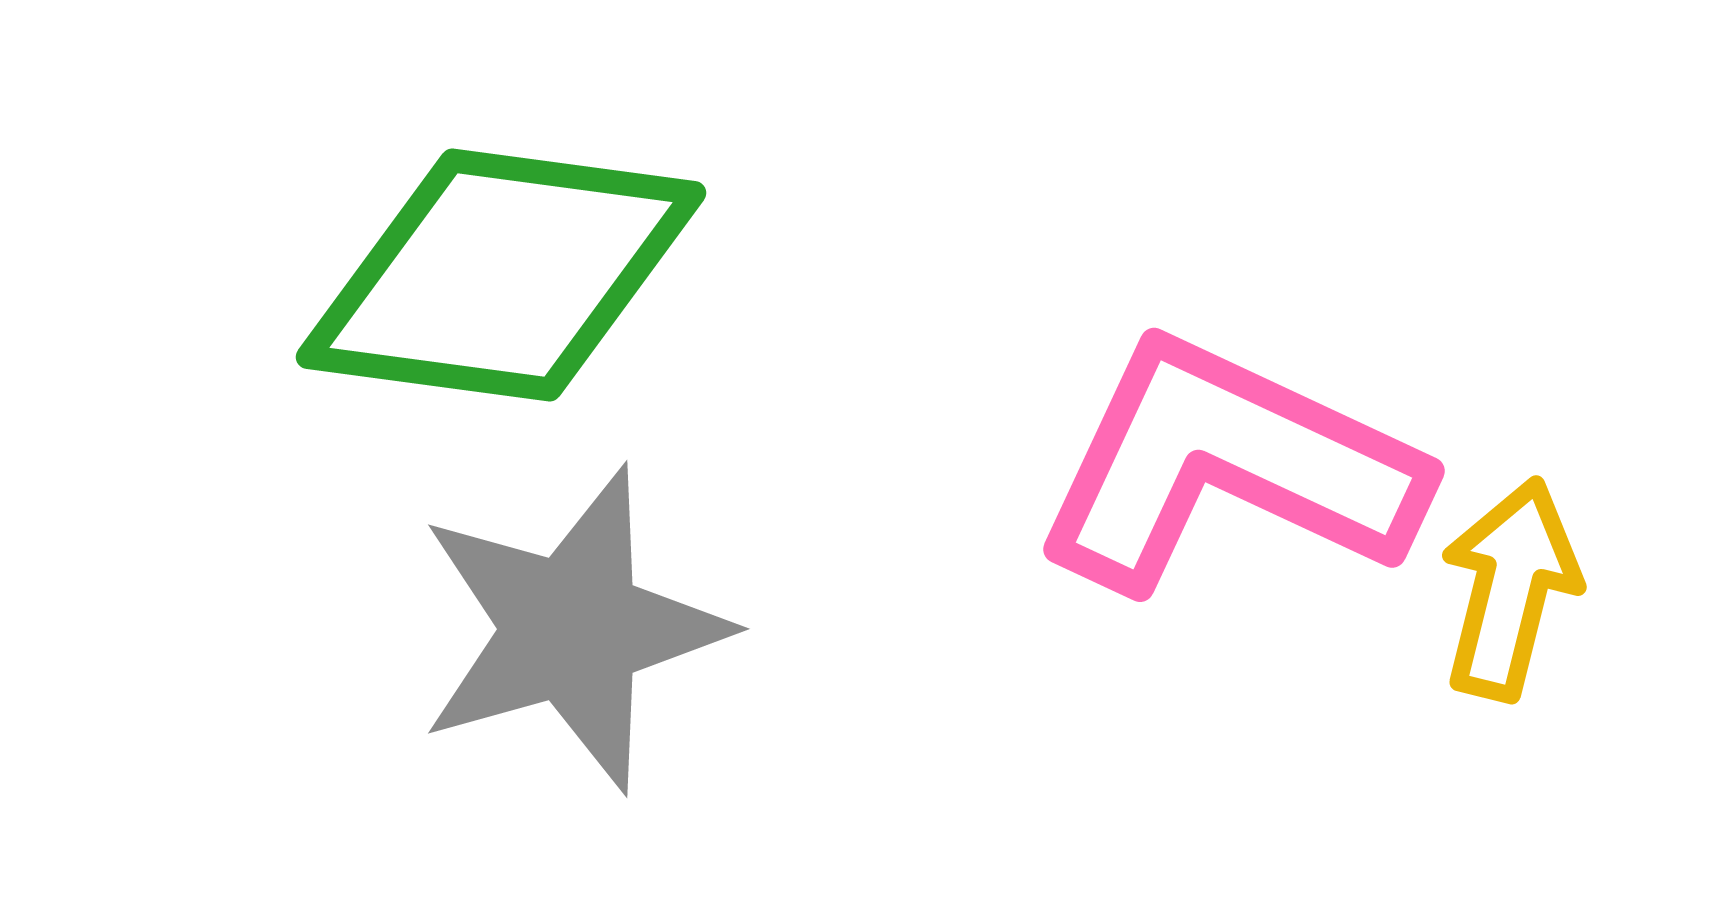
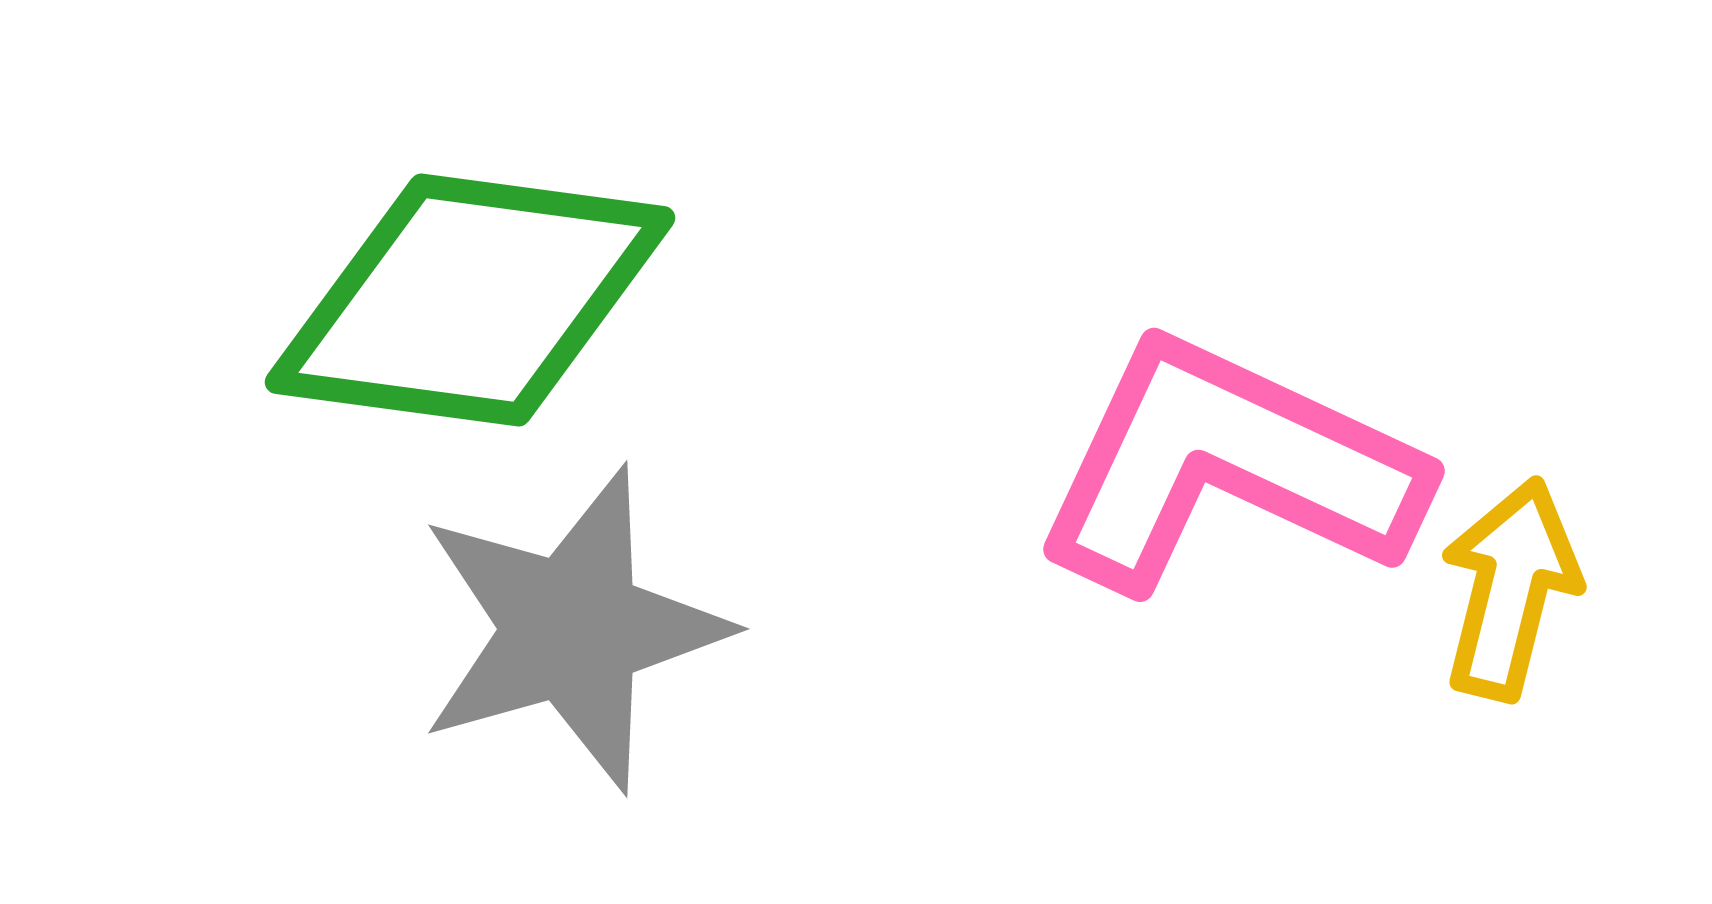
green diamond: moved 31 px left, 25 px down
